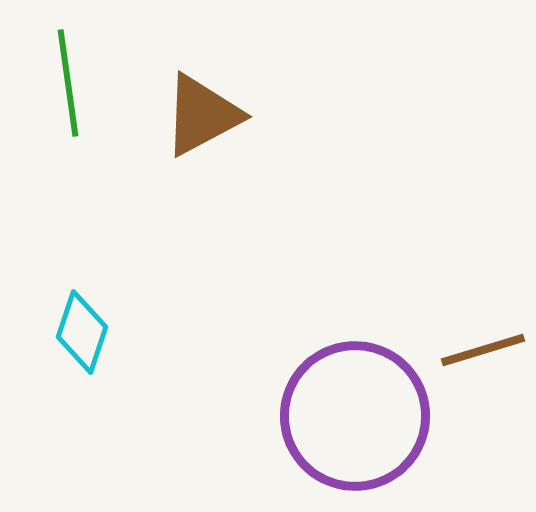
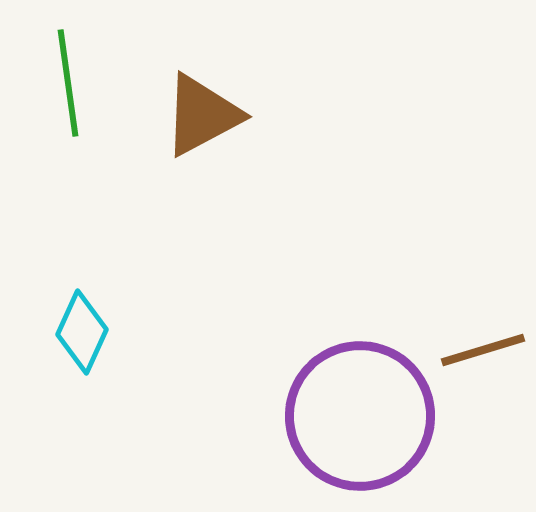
cyan diamond: rotated 6 degrees clockwise
purple circle: moved 5 px right
